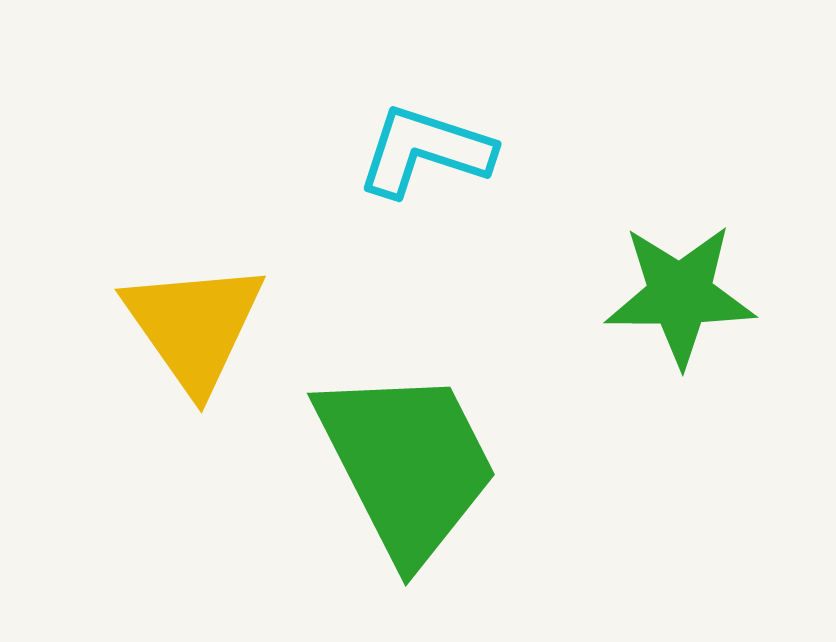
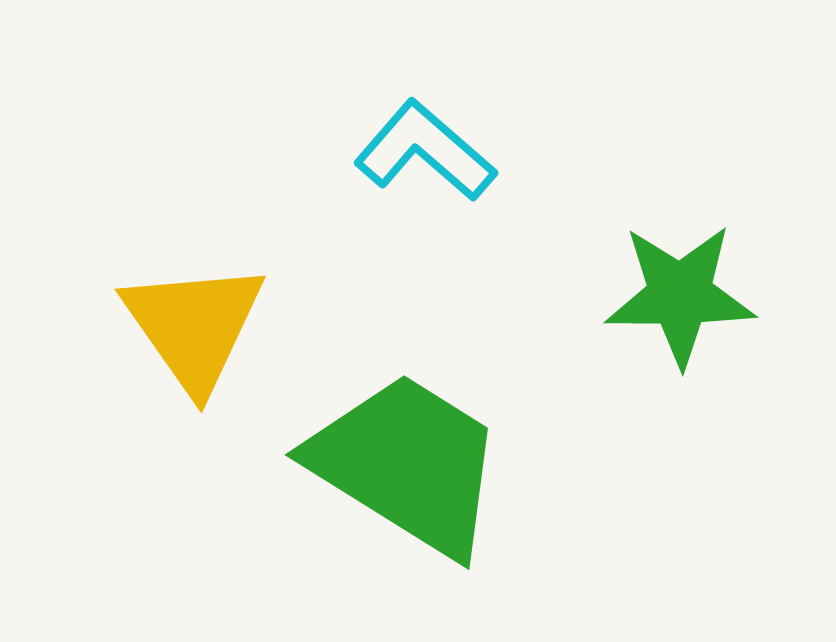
cyan L-shape: rotated 23 degrees clockwise
green trapezoid: rotated 31 degrees counterclockwise
